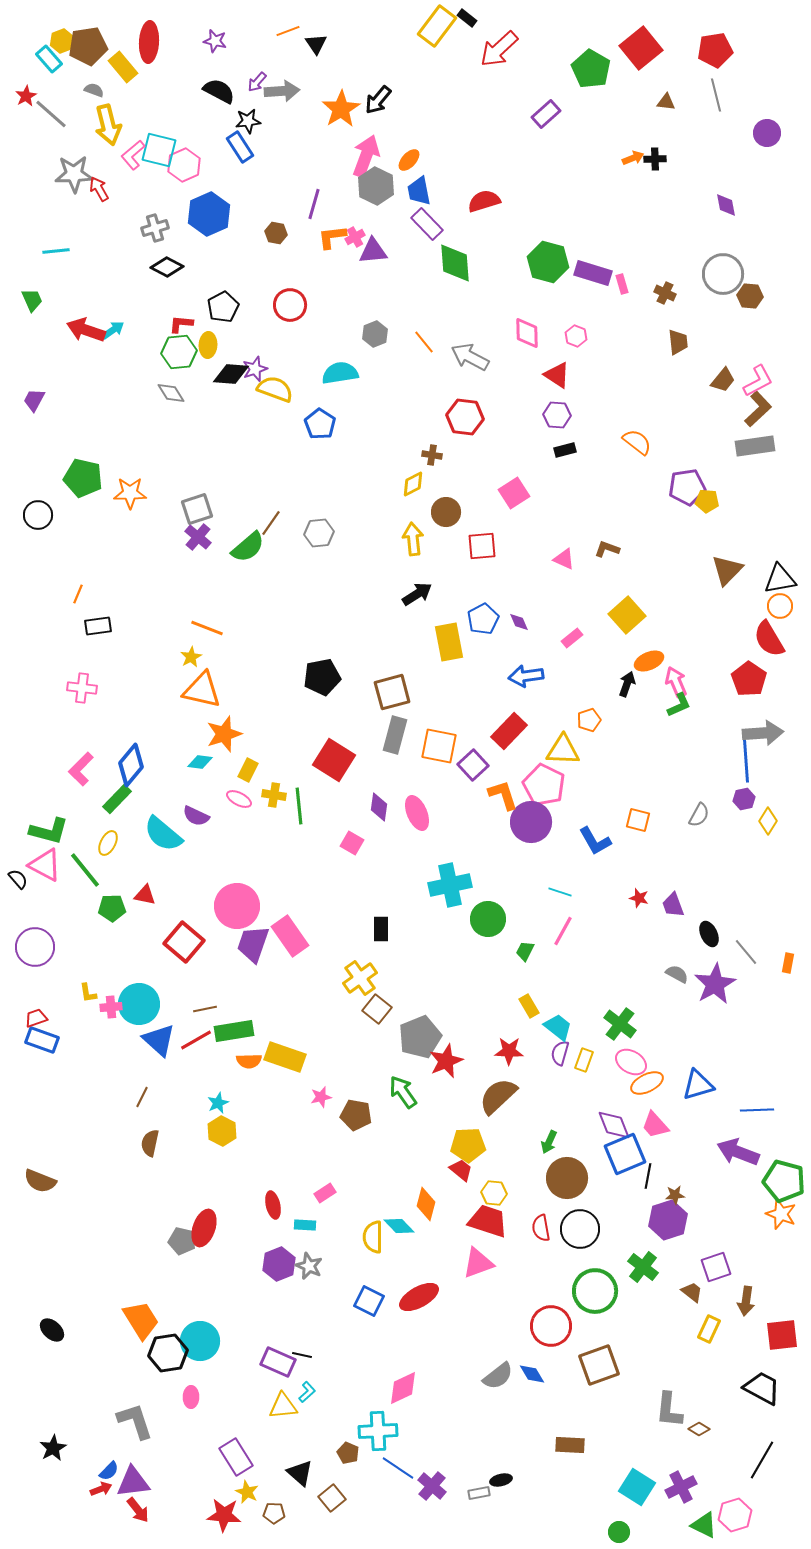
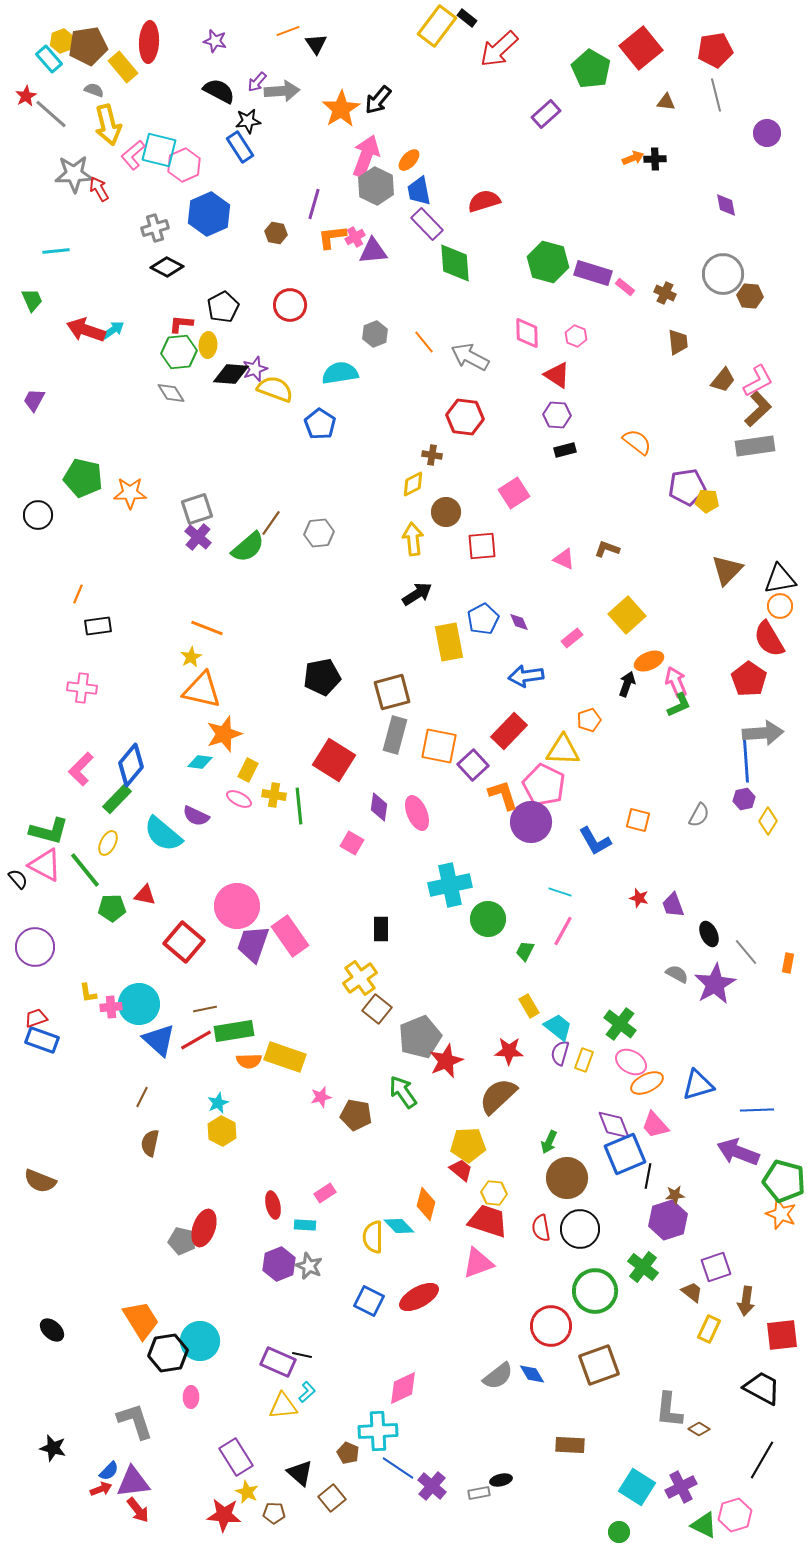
pink rectangle at (622, 284): moved 3 px right, 3 px down; rotated 36 degrees counterclockwise
black star at (53, 1448): rotated 28 degrees counterclockwise
